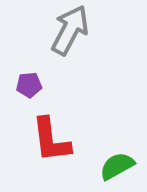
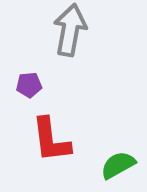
gray arrow: rotated 18 degrees counterclockwise
green semicircle: moved 1 px right, 1 px up
